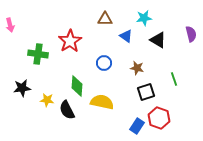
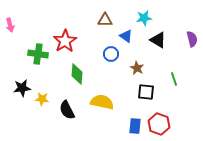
brown triangle: moved 1 px down
purple semicircle: moved 1 px right, 5 px down
red star: moved 5 px left
blue circle: moved 7 px right, 9 px up
brown star: rotated 16 degrees clockwise
green diamond: moved 12 px up
black square: rotated 24 degrees clockwise
yellow star: moved 5 px left, 1 px up
red hexagon: moved 6 px down
blue rectangle: moved 2 px left; rotated 28 degrees counterclockwise
